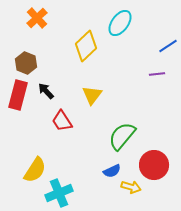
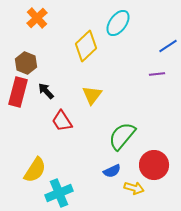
cyan ellipse: moved 2 px left
red rectangle: moved 3 px up
yellow arrow: moved 3 px right, 1 px down
